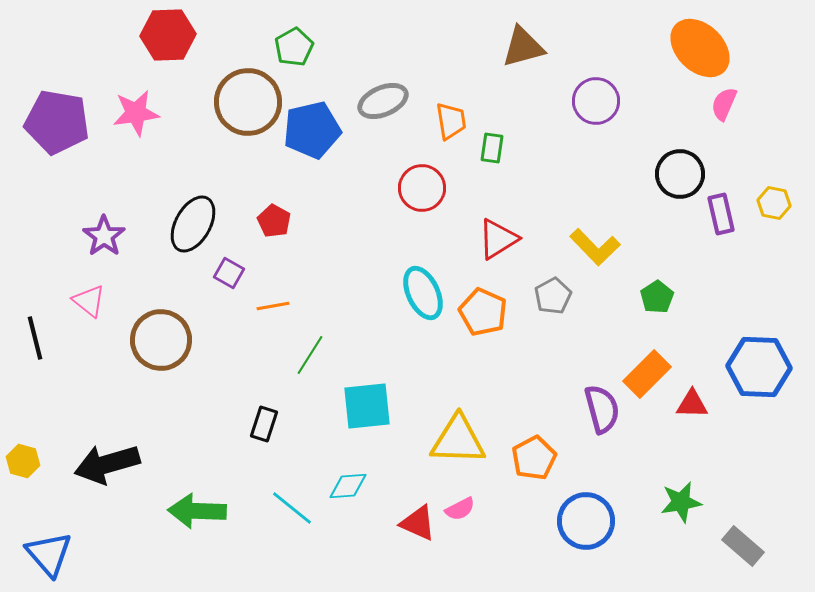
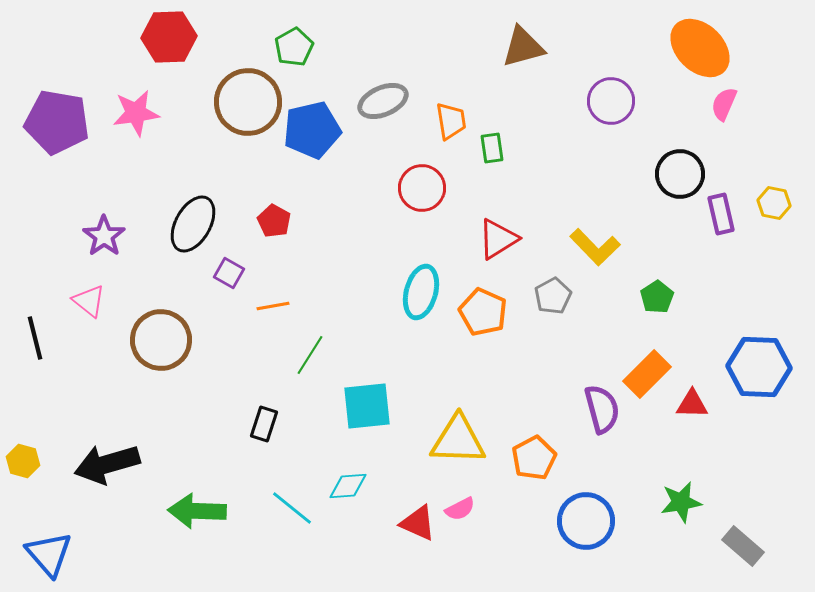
red hexagon at (168, 35): moved 1 px right, 2 px down
purple circle at (596, 101): moved 15 px right
green rectangle at (492, 148): rotated 16 degrees counterclockwise
cyan ellipse at (423, 293): moved 2 px left, 1 px up; rotated 40 degrees clockwise
